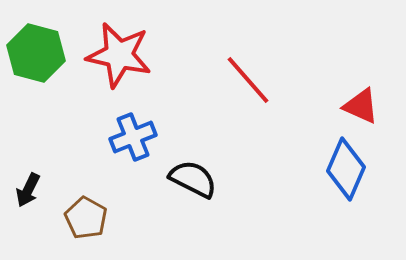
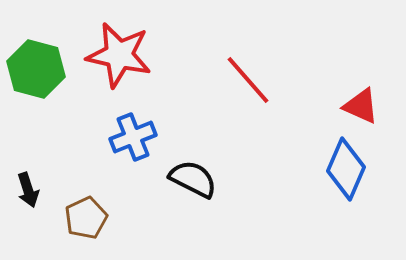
green hexagon: moved 16 px down
black arrow: rotated 44 degrees counterclockwise
brown pentagon: rotated 18 degrees clockwise
